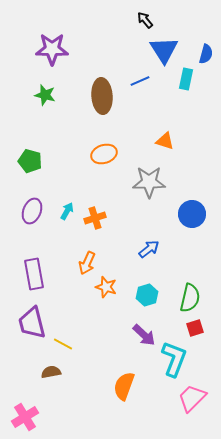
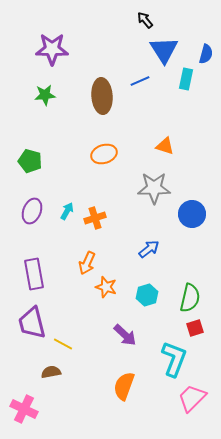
green star: rotated 20 degrees counterclockwise
orange triangle: moved 5 px down
gray star: moved 5 px right, 6 px down
purple arrow: moved 19 px left
pink cross: moved 1 px left, 8 px up; rotated 32 degrees counterclockwise
